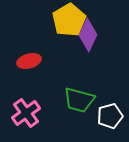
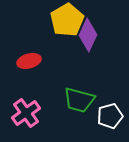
yellow pentagon: moved 2 px left
